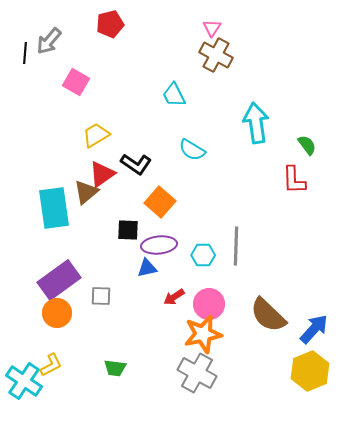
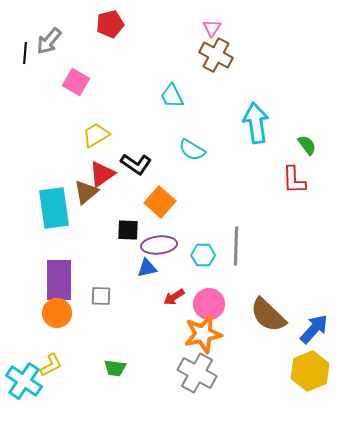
cyan trapezoid: moved 2 px left, 1 px down
purple rectangle: rotated 54 degrees counterclockwise
